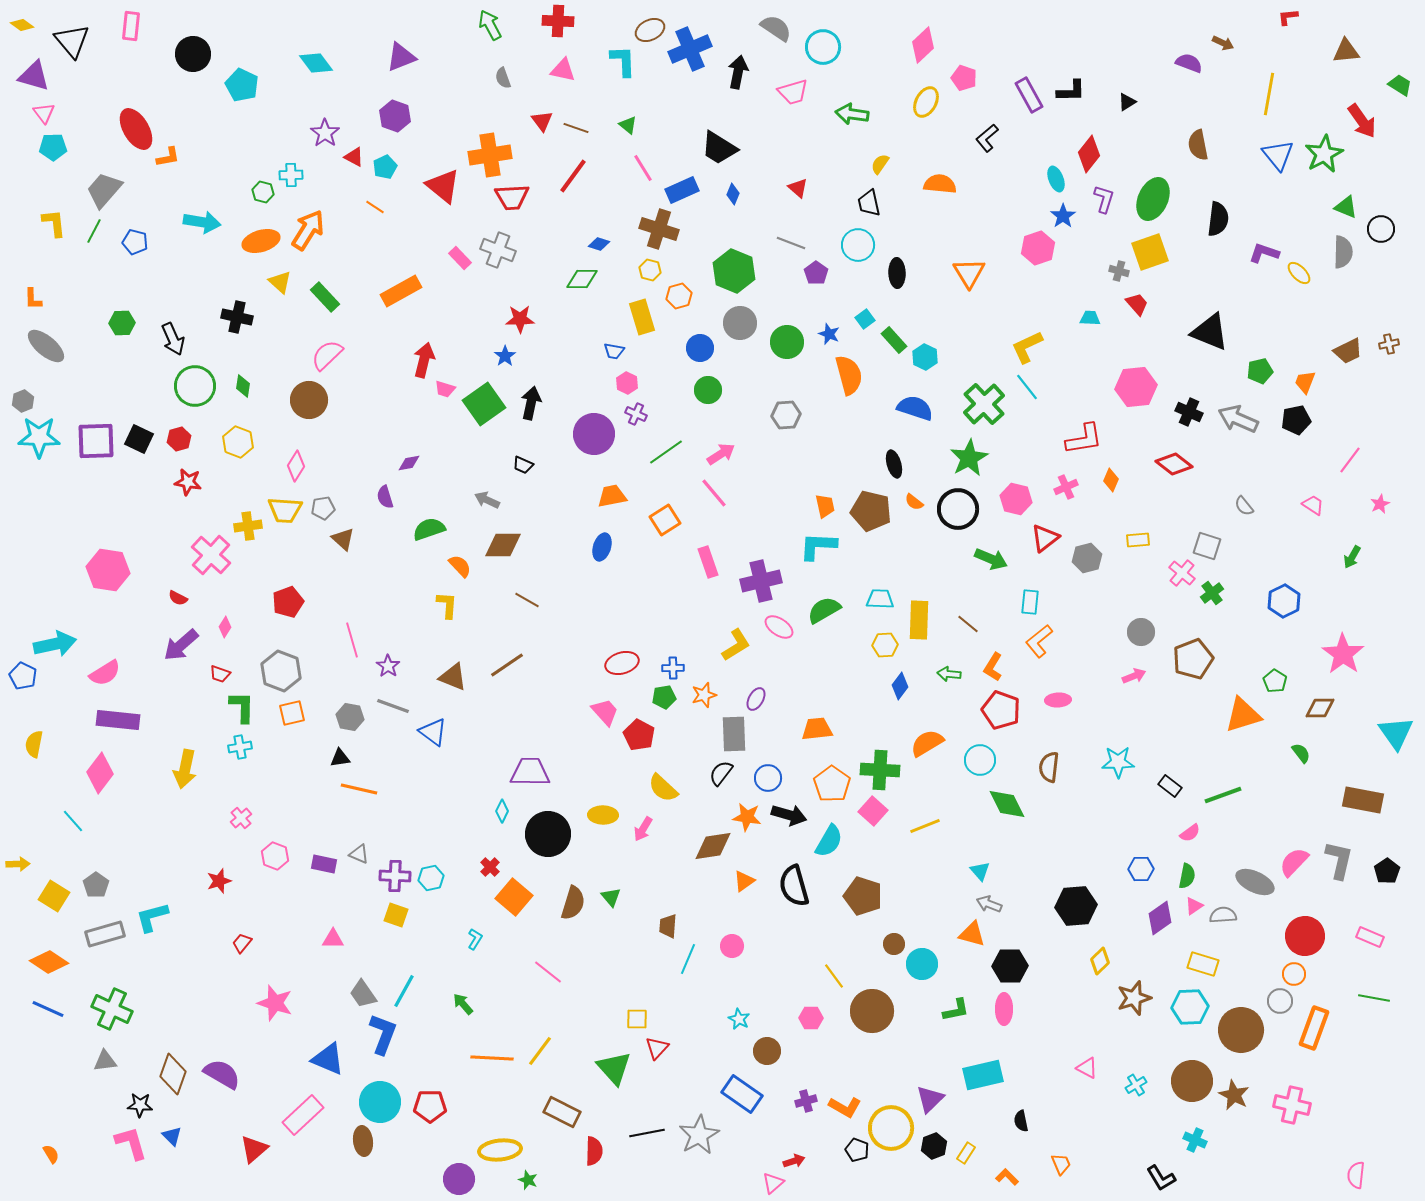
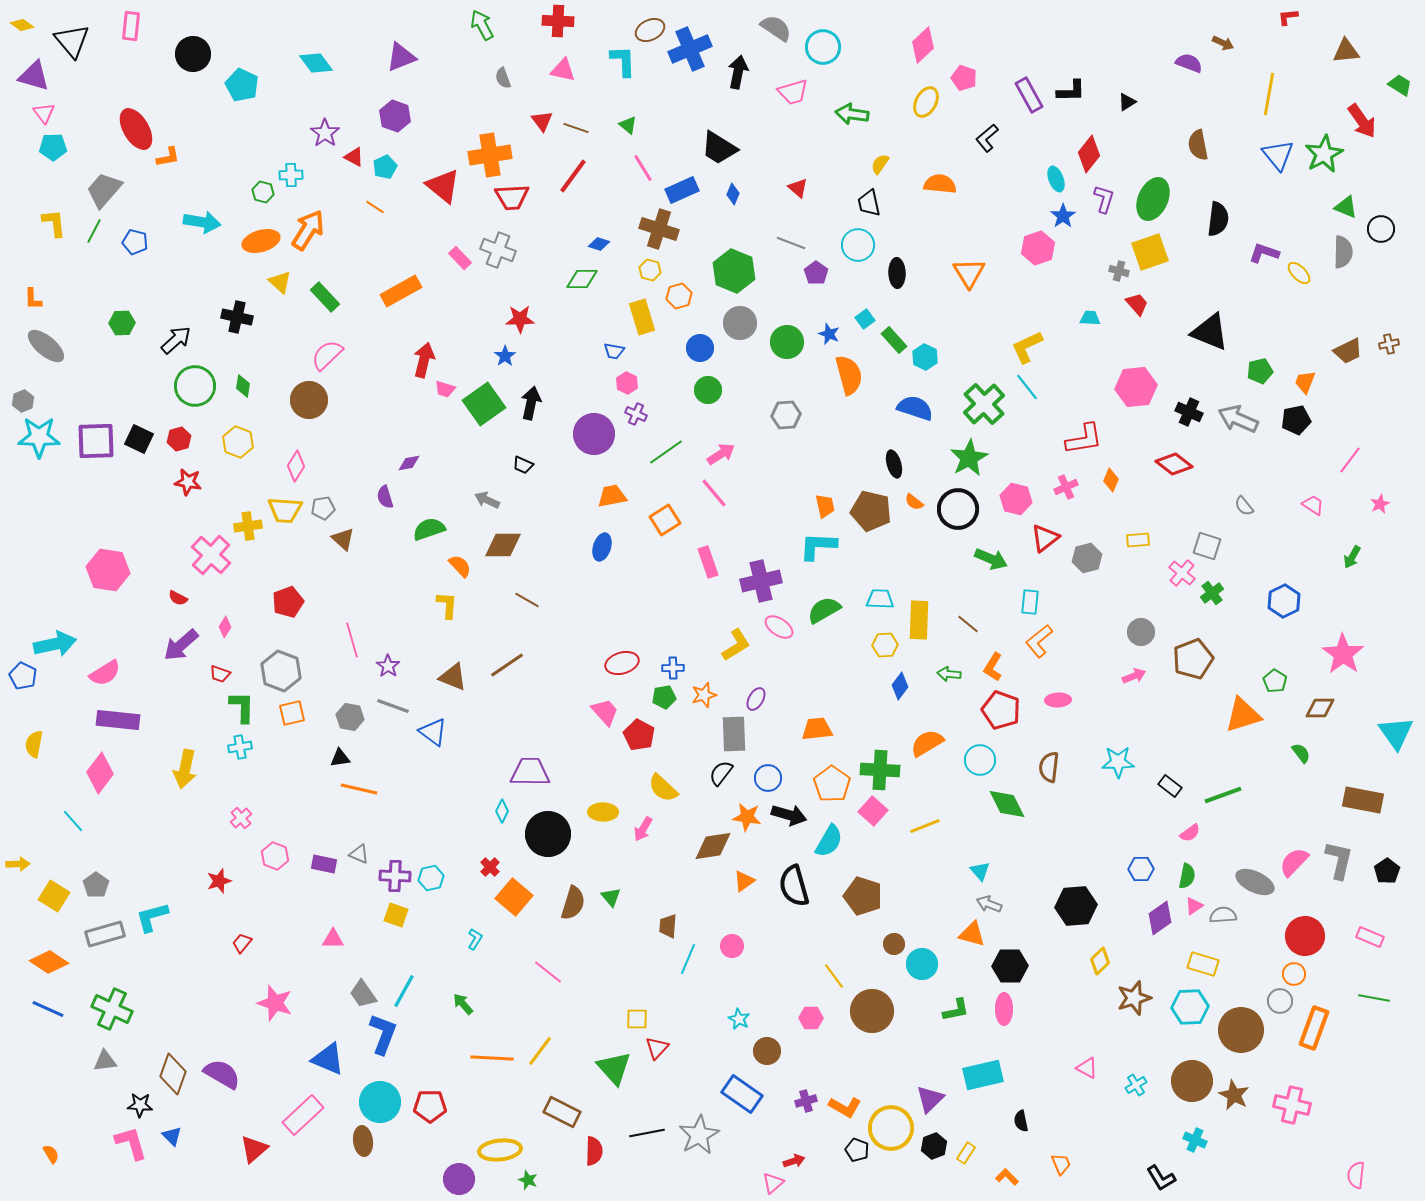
green arrow at (490, 25): moved 8 px left
black arrow at (173, 339): moved 3 px right, 1 px down; rotated 108 degrees counterclockwise
yellow ellipse at (603, 815): moved 3 px up
